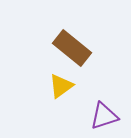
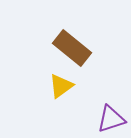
purple triangle: moved 7 px right, 3 px down
